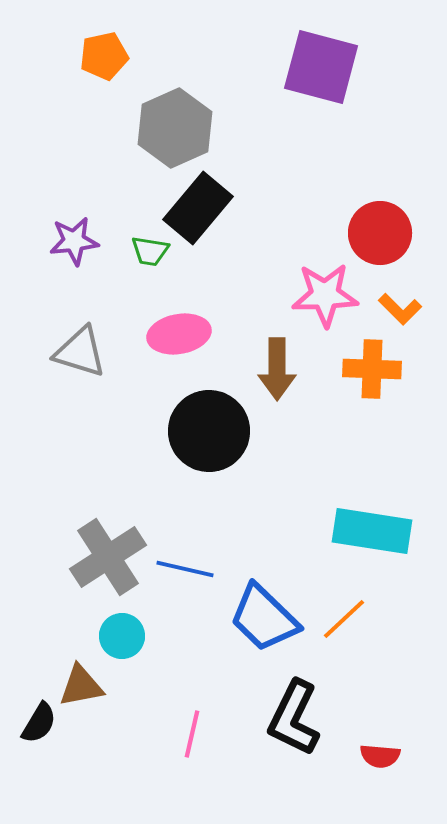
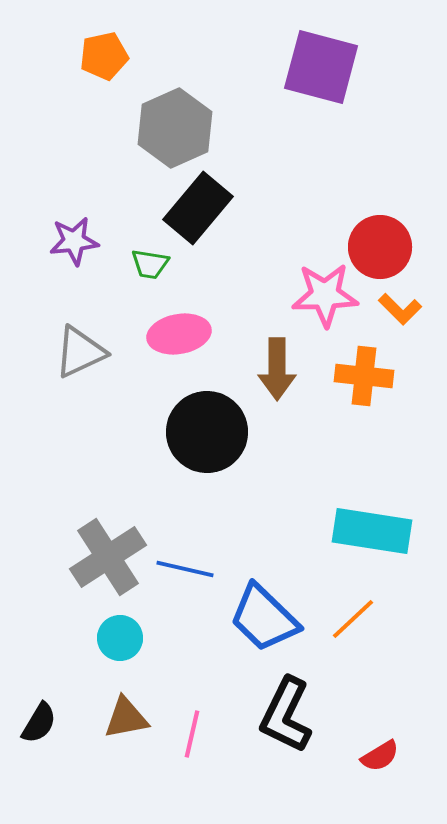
red circle: moved 14 px down
green trapezoid: moved 13 px down
gray triangle: rotated 42 degrees counterclockwise
orange cross: moved 8 px left, 7 px down; rotated 4 degrees clockwise
black circle: moved 2 px left, 1 px down
orange line: moved 9 px right
cyan circle: moved 2 px left, 2 px down
brown triangle: moved 45 px right, 32 px down
black L-shape: moved 8 px left, 3 px up
red semicircle: rotated 36 degrees counterclockwise
